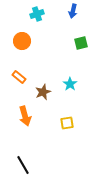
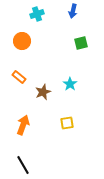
orange arrow: moved 2 px left, 9 px down; rotated 144 degrees counterclockwise
